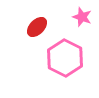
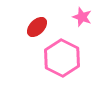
pink hexagon: moved 3 px left
